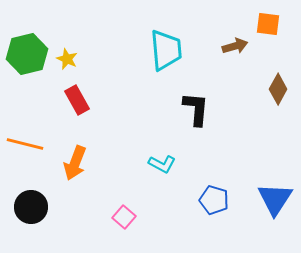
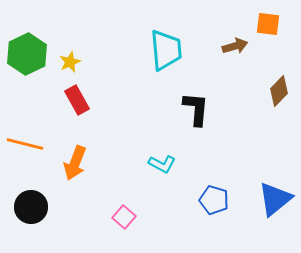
green hexagon: rotated 12 degrees counterclockwise
yellow star: moved 3 px right, 3 px down; rotated 25 degrees clockwise
brown diamond: moved 1 px right, 2 px down; rotated 16 degrees clockwise
blue triangle: rotated 18 degrees clockwise
